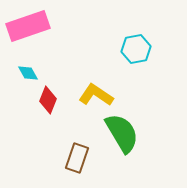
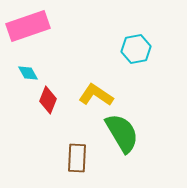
brown rectangle: rotated 16 degrees counterclockwise
